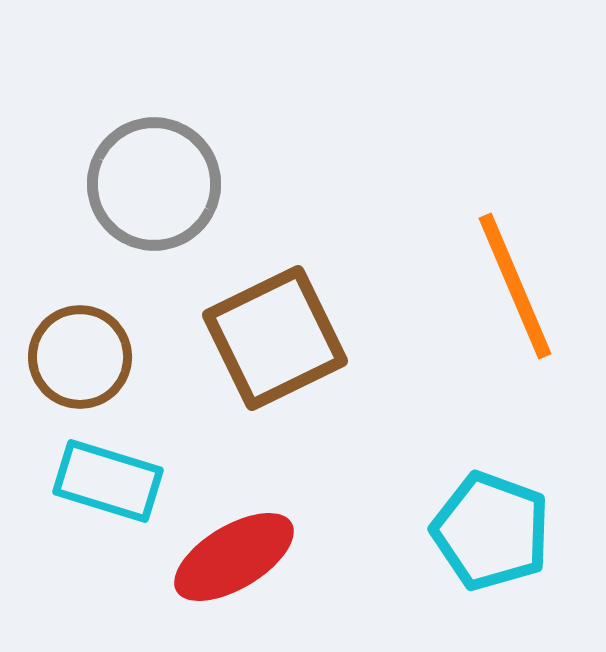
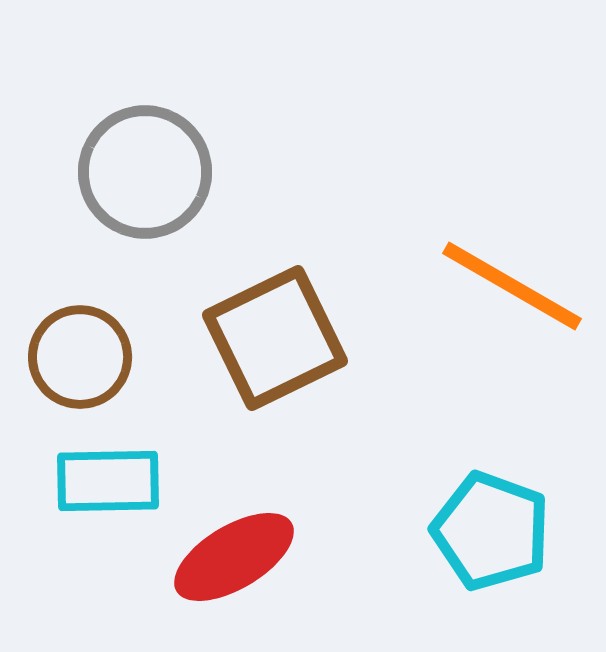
gray circle: moved 9 px left, 12 px up
orange line: moved 3 px left; rotated 37 degrees counterclockwise
cyan rectangle: rotated 18 degrees counterclockwise
